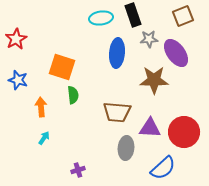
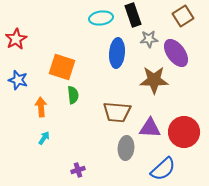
brown square: rotated 10 degrees counterclockwise
blue semicircle: moved 1 px down
